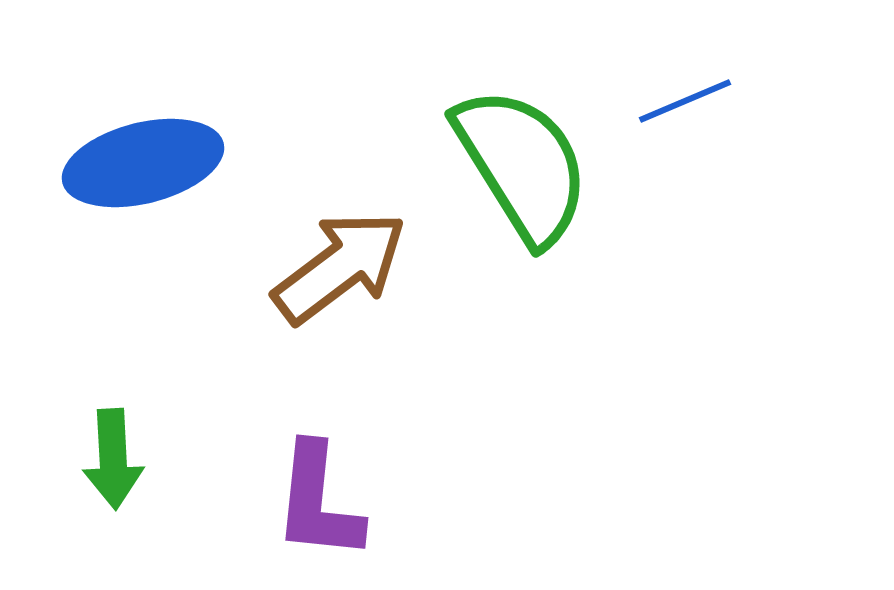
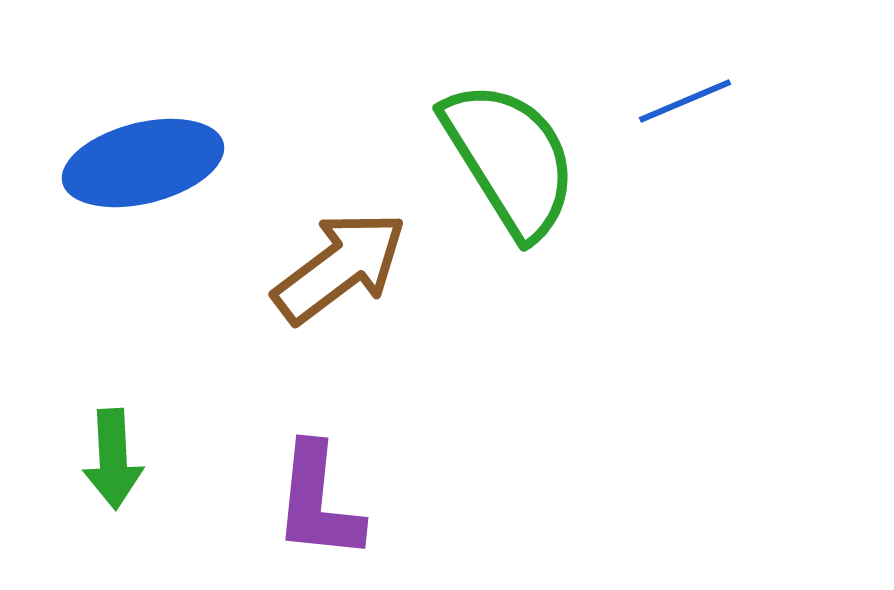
green semicircle: moved 12 px left, 6 px up
